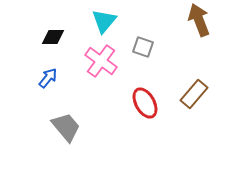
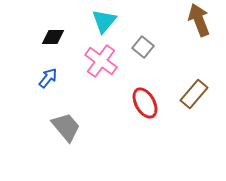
gray square: rotated 20 degrees clockwise
